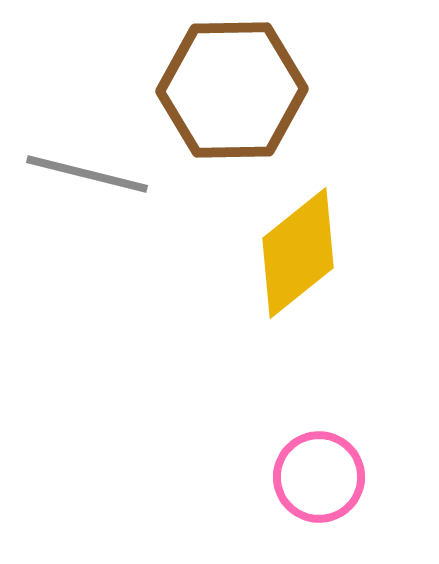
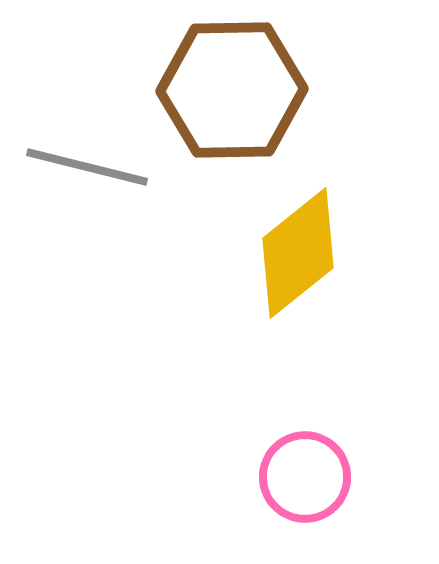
gray line: moved 7 px up
pink circle: moved 14 px left
